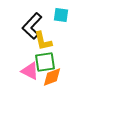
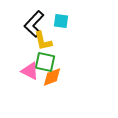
cyan square: moved 6 px down
black L-shape: moved 2 px right, 2 px up
green square: rotated 20 degrees clockwise
